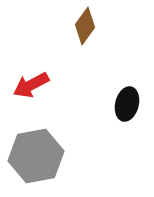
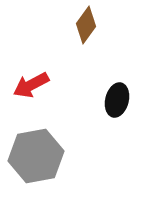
brown diamond: moved 1 px right, 1 px up
black ellipse: moved 10 px left, 4 px up
